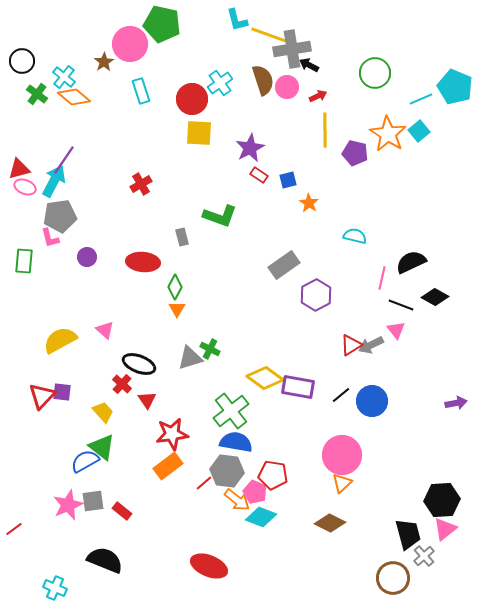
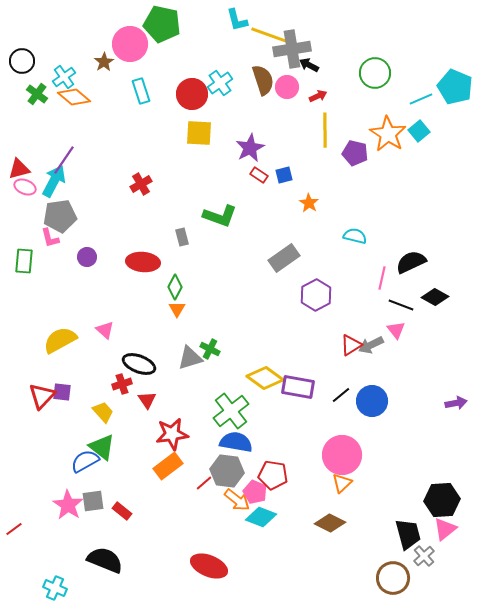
cyan cross at (64, 77): rotated 15 degrees clockwise
red circle at (192, 99): moved 5 px up
blue square at (288, 180): moved 4 px left, 5 px up
gray rectangle at (284, 265): moved 7 px up
red cross at (122, 384): rotated 30 degrees clockwise
pink star at (68, 505): rotated 16 degrees counterclockwise
